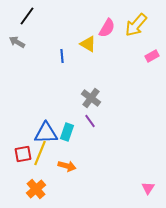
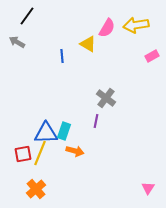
yellow arrow: rotated 40 degrees clockwise
gray cross: moved 15 px right
purple line: moved 6 px right; rotated 48 degrees clockwise
cyan rectangle: moved 3 px left, 1 px up
orange arrow: moved 8 px right, 15 px up
